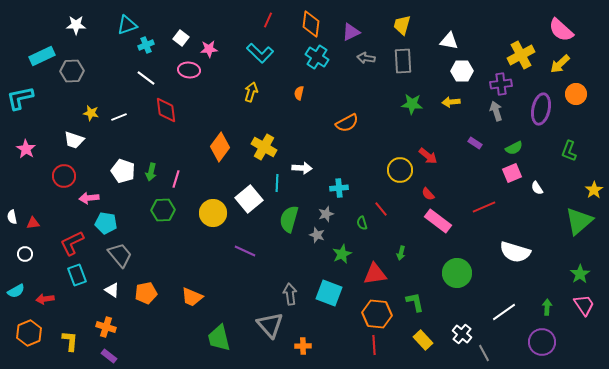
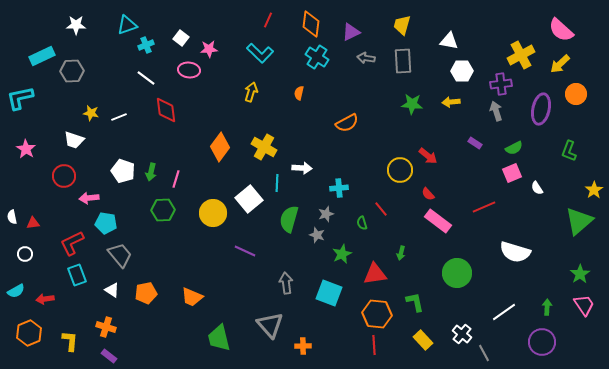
gray arrow at (290, 294): moved 4 px left, 11 px up
